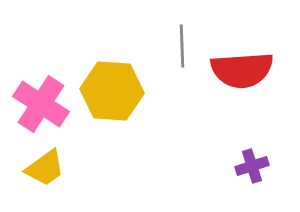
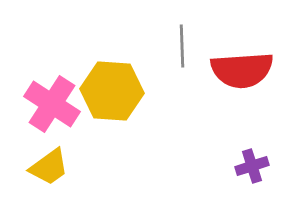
pink cross: moved 11 px right
yellow trapezoid: moved 4 px right, 1 px up
